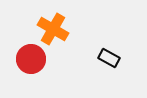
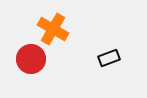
black rectangle: rotated 50 degrees counterclockwise
